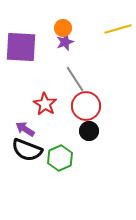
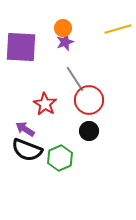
red circle: moved 3 px right, 6 px up
